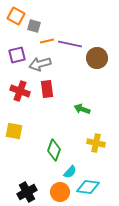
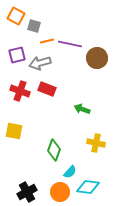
gray arrow: moved 1 px up
red rectangle: rotated 60 degrees counterclockwise
